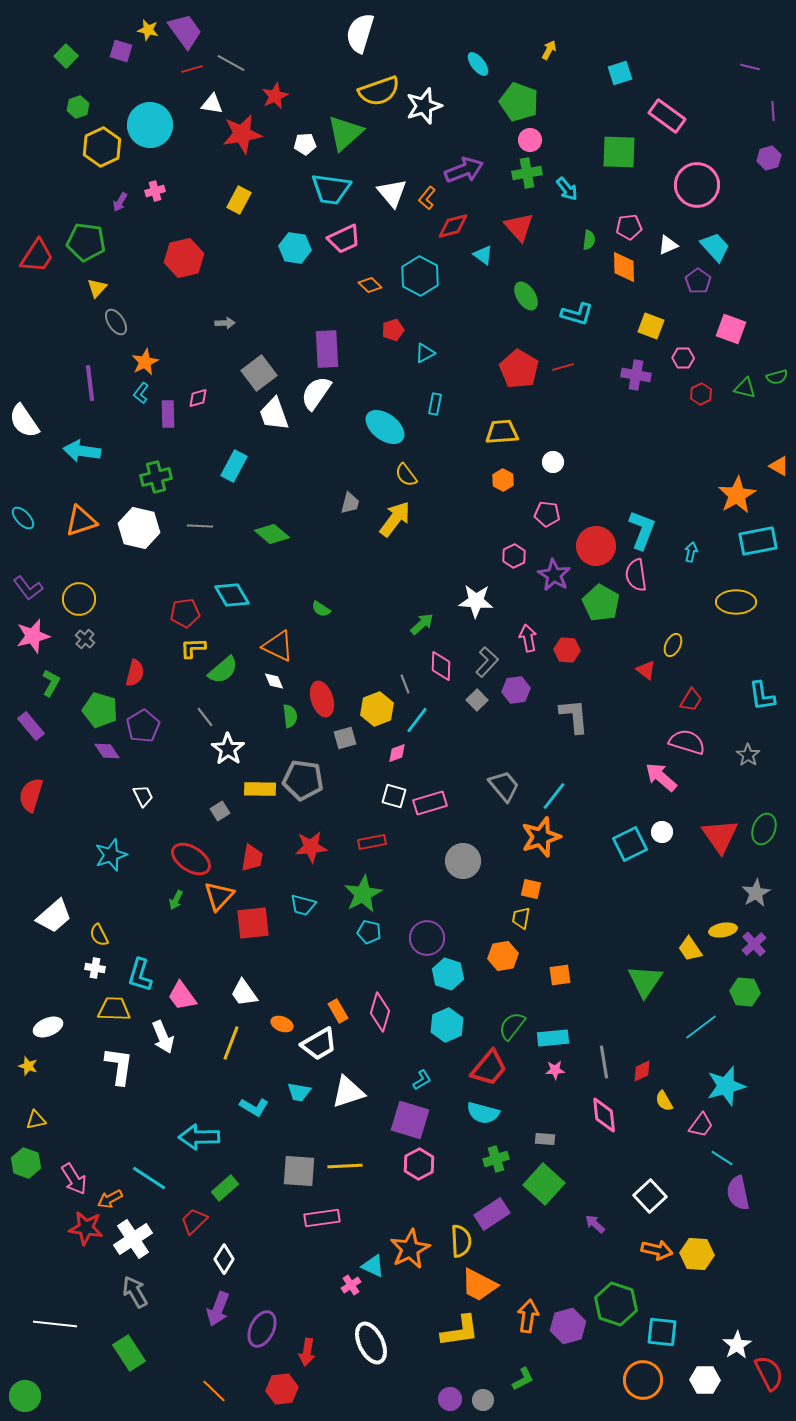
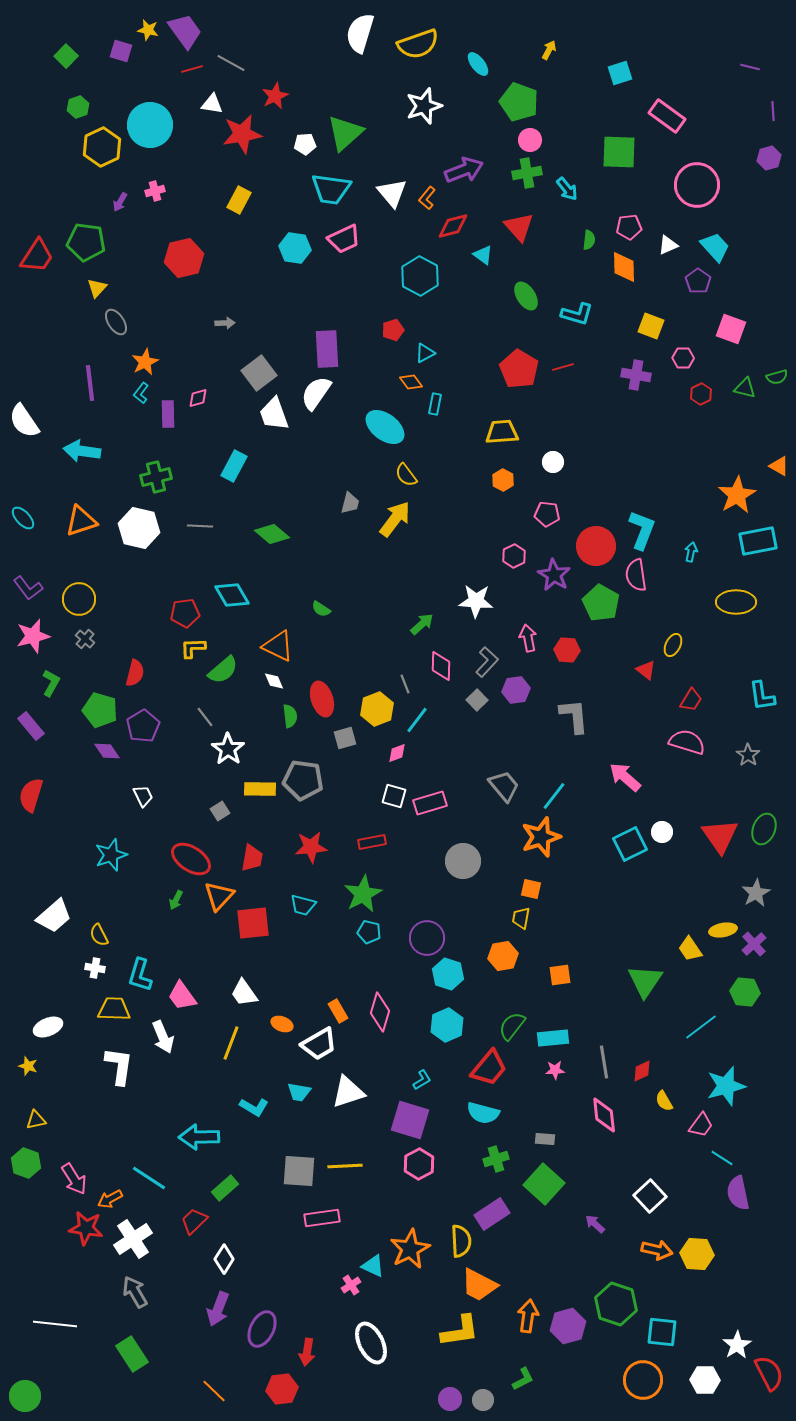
yellow semicircle at (379, 91): moved 39 px right, 47 px up
orange diamond at (370, 285): moved 41 px right, 97 px down; rotated 10 degrees clockwise
pink arrow at (661, 777): moved 36 px left
green rectangle at (129, 1353): moved 3 px right, 1 px down
